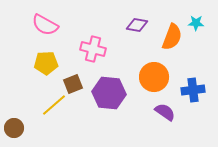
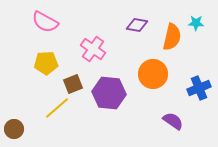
pink semicircle: moved 3 px up
orange semicircle: rotated 8 degrees counterclockwise
pink cross: rotated 20 degrees clockwise
orange circle: moved 1 px left, 3 px up
blue cross: moved 6 px right, 2 px up; rotated 15 degrees counterclockwise
yellow line: moved 3 px right, 3 px down
purple semicircle: moved 8 px right, 9 px down
brown circle: moved 1 px down
